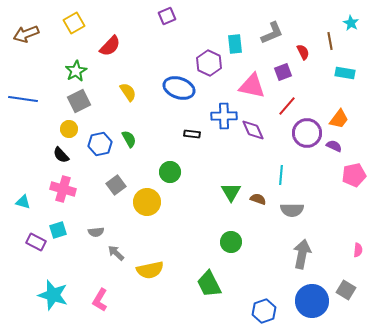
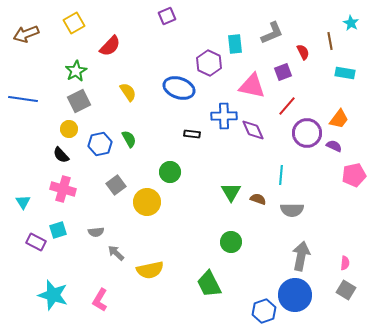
cyan triangle at (23, 202): rotated 42 degrees clockwise
pink semicircle at (358, 250): moved 13 px left, 13 px down
gray arrow at (302, 254): moved 1 px left, 2 px down
blue circle at (312, 301): moved 17 px left, 6 px up
